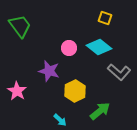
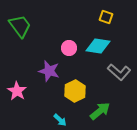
yellow square: moved 1 px right, 1 px up
cyan diamond: moved 1 px left, 1 px up; rotated 30 degrees counterclockwise
